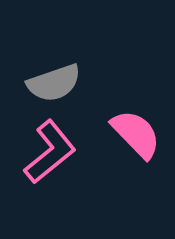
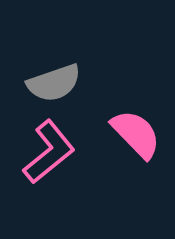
pink L-shape: moved 1 px left
